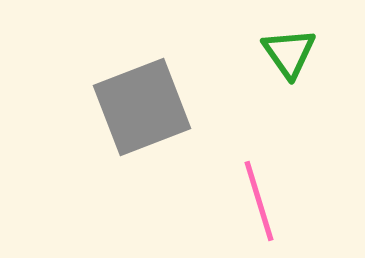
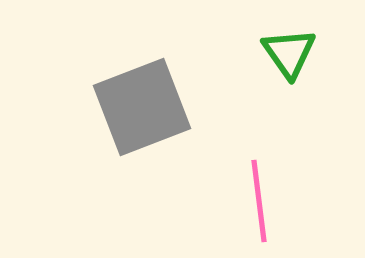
pink line: rotated 10 degrees clockwise
